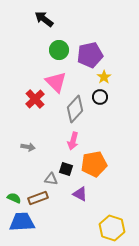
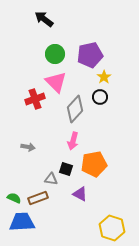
green circle: moved 4 px left, 4 px down
red cross: rotated 24 degrees clockwise
